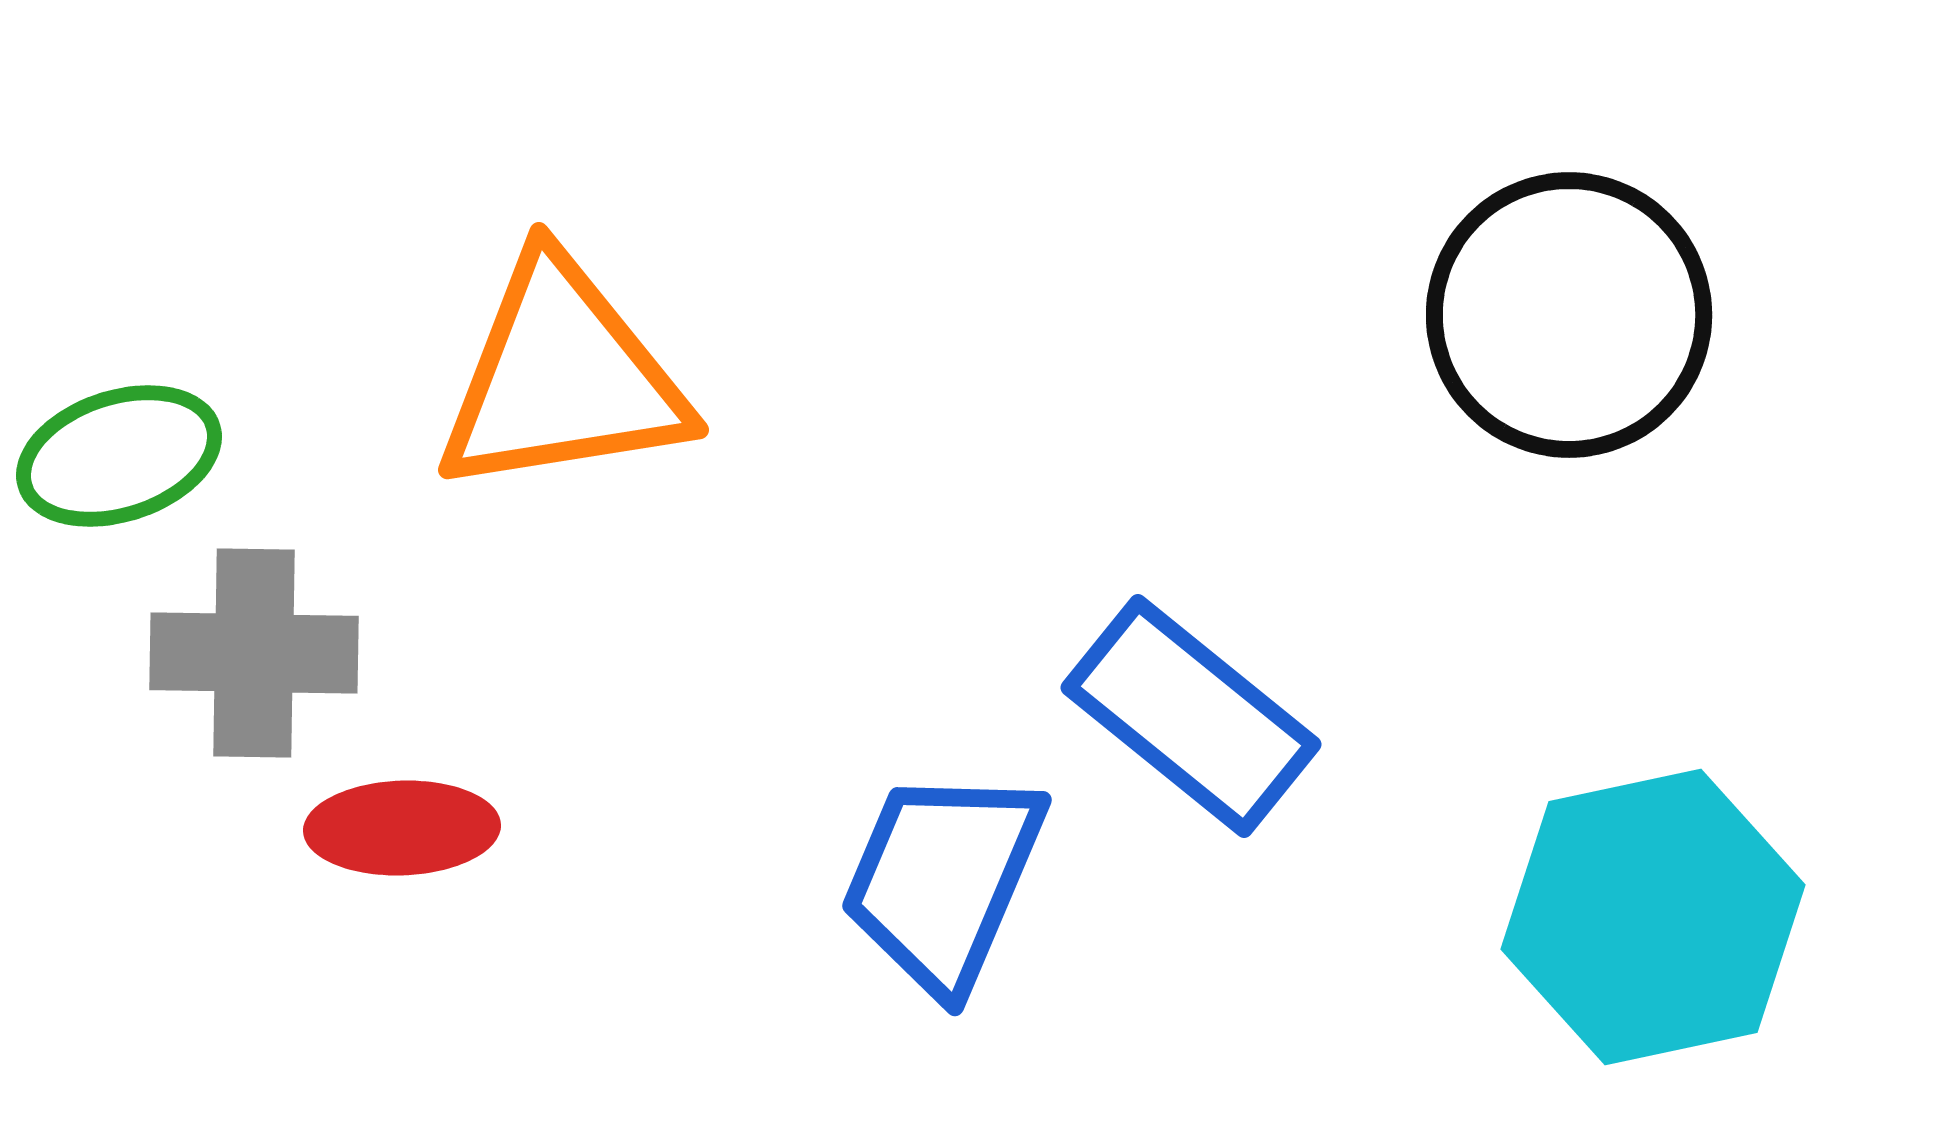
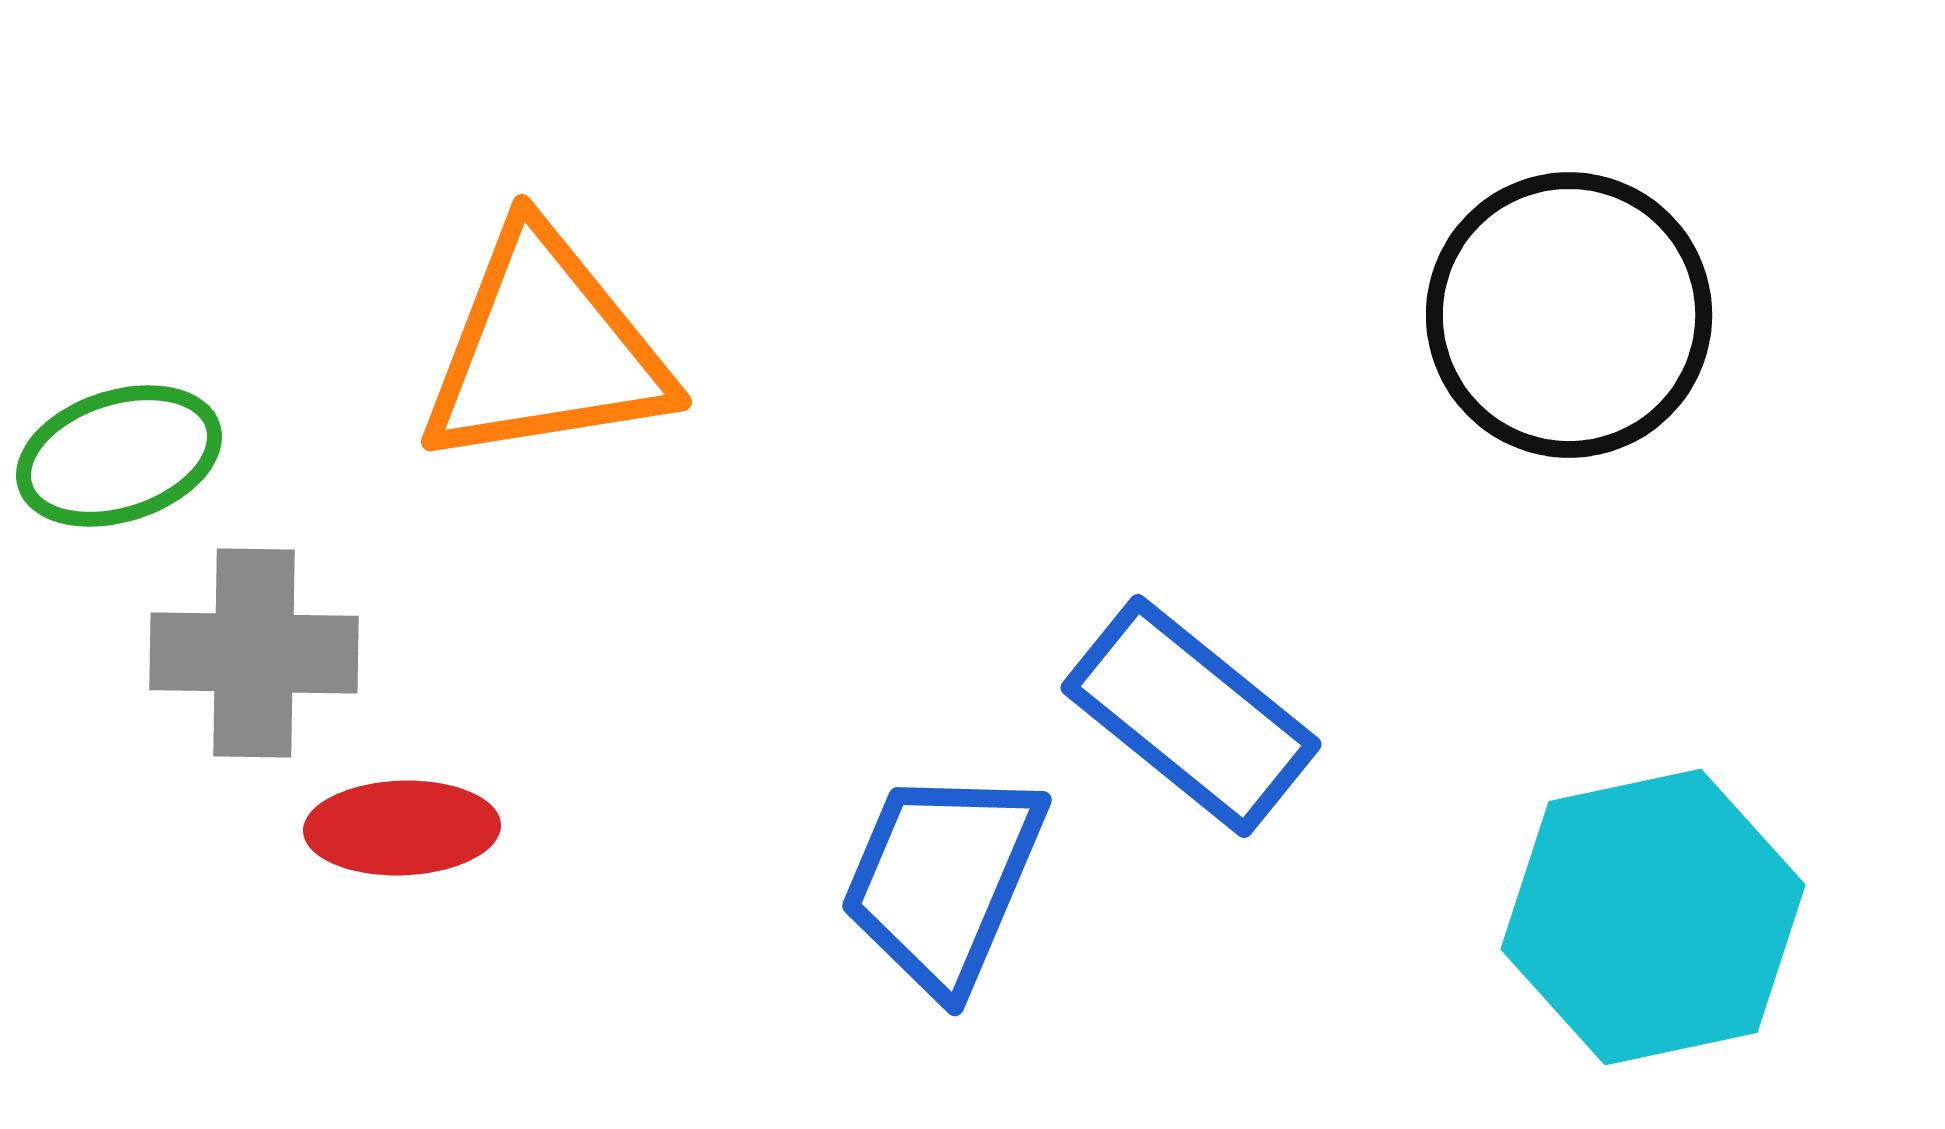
orange triangle: moved 17 px left, 28 px up
